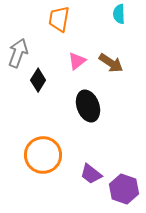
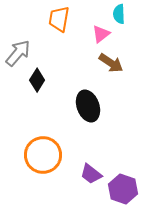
gray arrow: rotated 20 degrees clockwise
pink triangle: moved 24 px right, 27 px up
black diamond: moved 1 px left
purple hexagon: moved 1 px left
